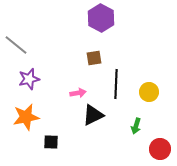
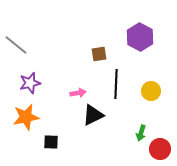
purple hexagon: moved 39 px right, 19 px down
brown square: moved 5 px right, 4 px up
purple star: moved 1 px right, 4 px down
yellow circle: moved 2 px right, 1 px up
green arrow: moved 5 px right, 7 px down
